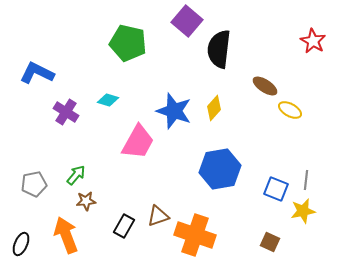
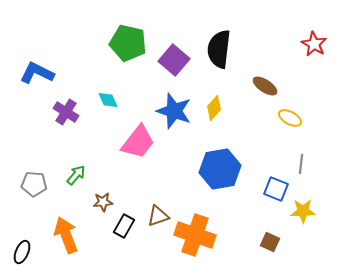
purple square: moved 13 px left, 39 px down
red star: moved 1 px right, 3 px down
cyan diamond: rotated 50 degrees clockwise
yellow ellipse: moved 8 px down
pink trapezoid: rotated 9 degrees clockwise
gray line: moved 5 px left, 16 px up
gray pentagon: rotated 15 degrees clockwise
brown star: moved 17 px right, 1 px down
yellow star: rotated 10 degrees clockwise
black ellipse: moved 1 px right, 8 px down
